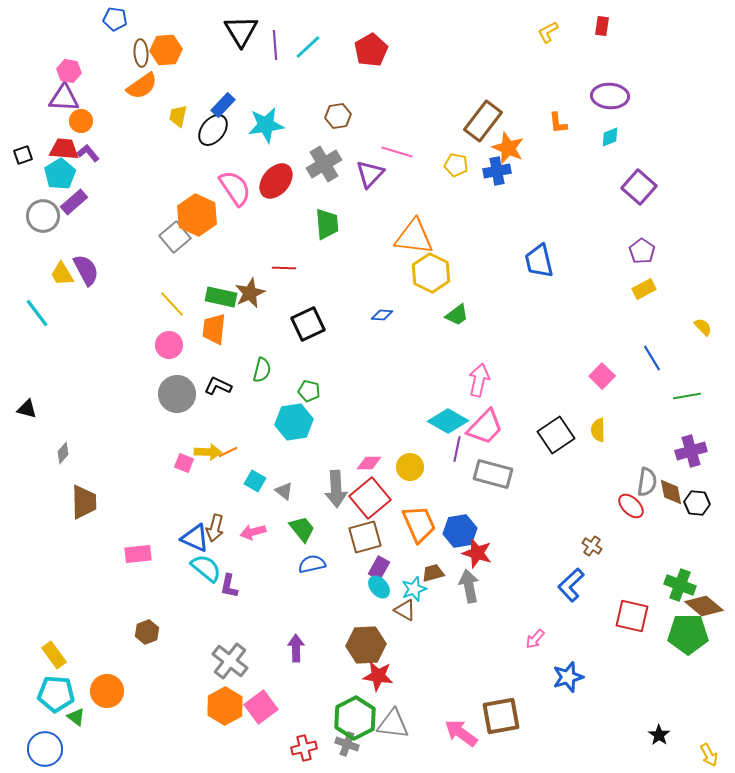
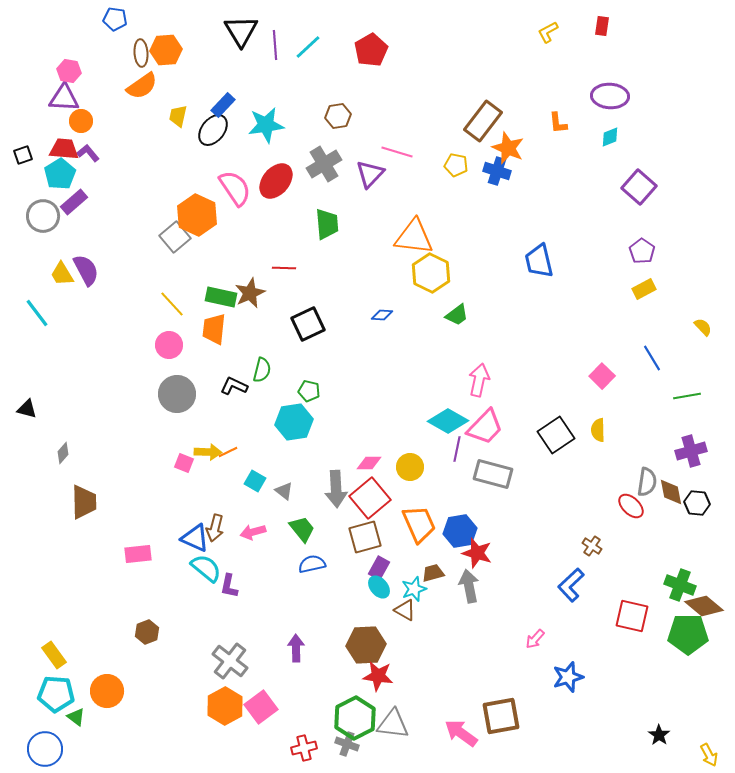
blue cross at (497, 171): rotated 28 degrees clockwise
black L-shape at (218, 386): moved 16 px right
